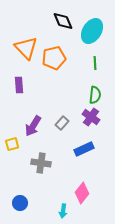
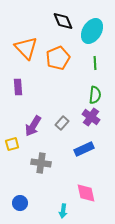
orange pentagon: moved 4 px right; rotated 10 degrees counterclockwise
purple rectangle: moved 1 px left, 2 px down
pink diamond: moved 4 px right; rotated 50 degrees counterclockwise
